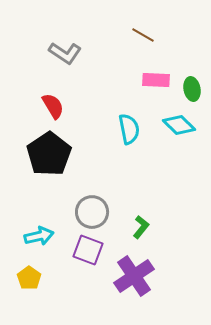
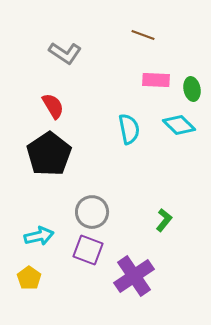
brown line: rotated 10 degrees counterclockwise
green L-shape: moved 23 px right, 7 px up
